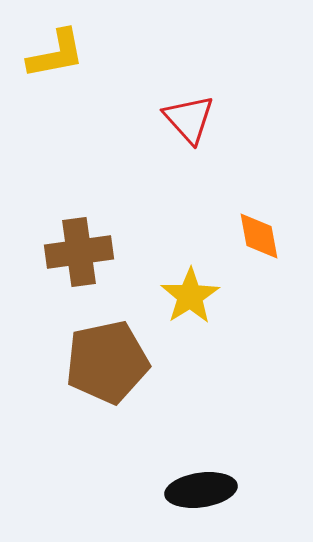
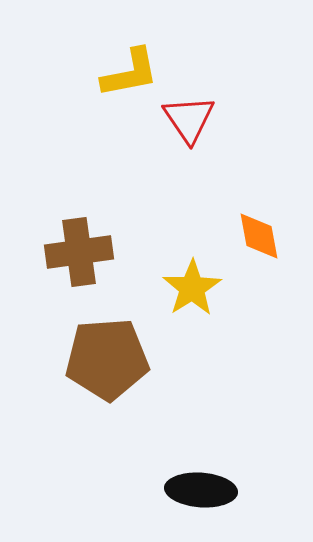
yellow L-shape: moved 74 px right, 19 px down
red triangle: rotated 8 degrees clockwise
yellow star: moved 2 px right, 8 px up
brown pentagon: moved 3 px up; rotated 8 degrees clockwise
black ellipse: rotated 12 degrees clockwise
